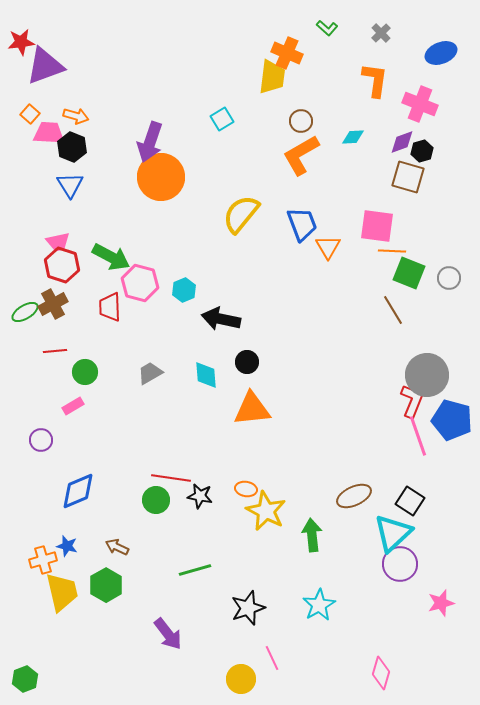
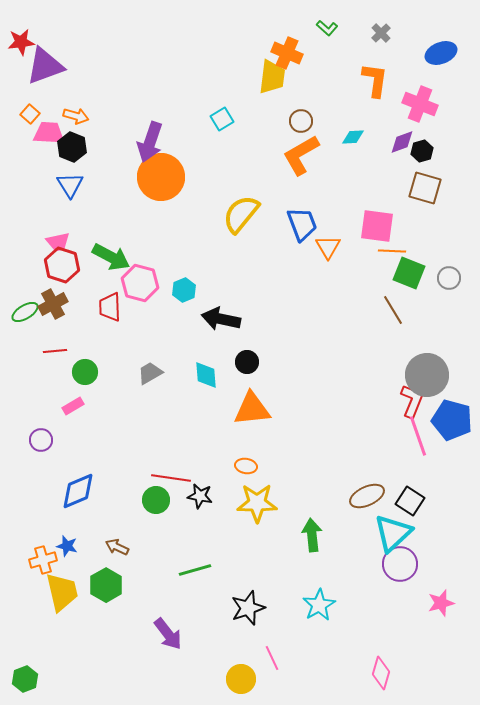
brown square at (408, 177): moved 17 px right, 11 px down
orange ellipse at (246, 489): moved 23 px up
brown ellipse at (354, 496): moved 13 px right
yellow star at (266, 511): moved 9 px left, 8 px up; rotated 27 degrees counterclockwise
